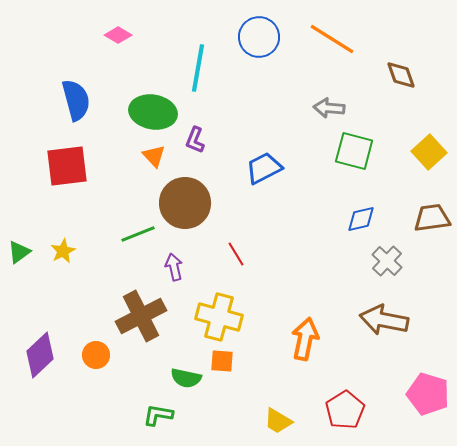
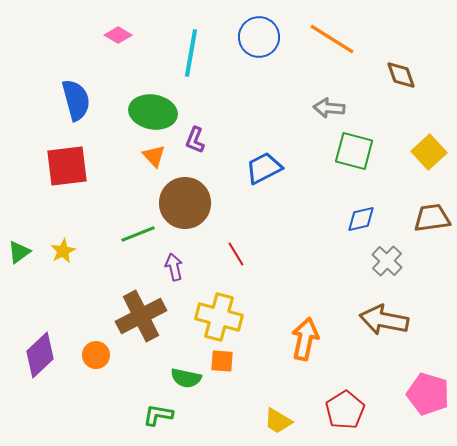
cyan line: moved 7 px left, 15 px up
